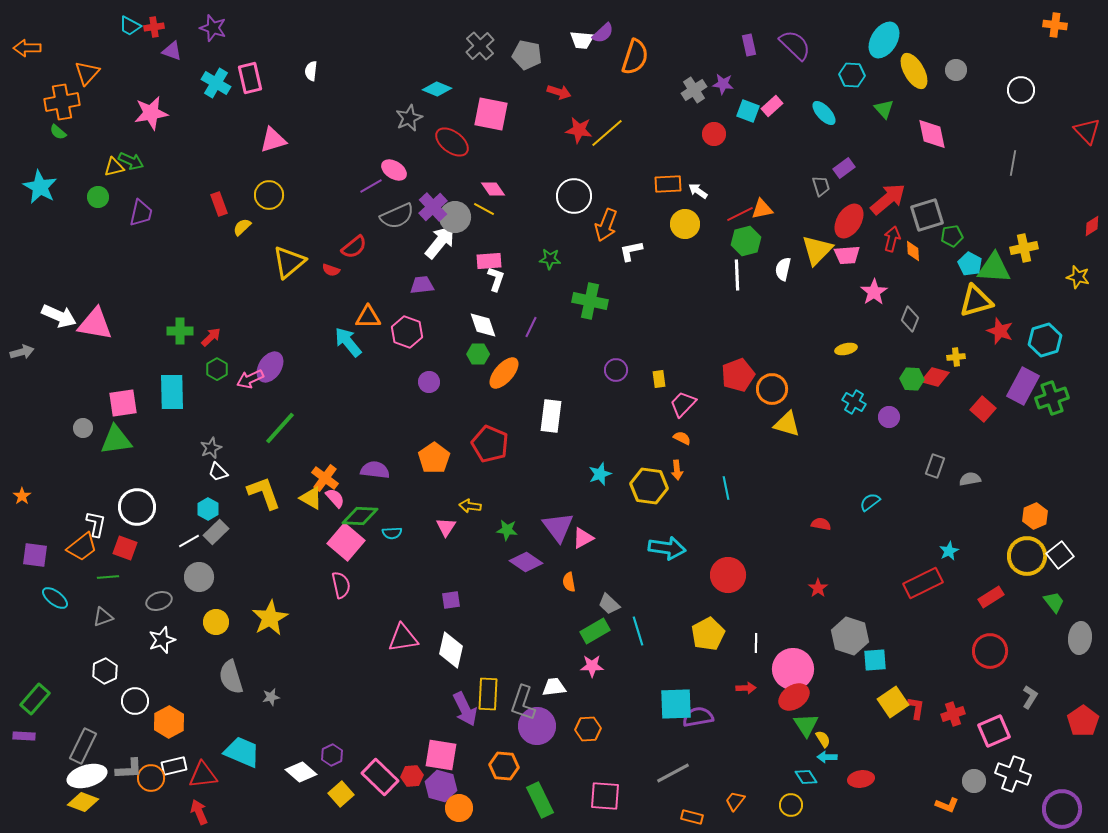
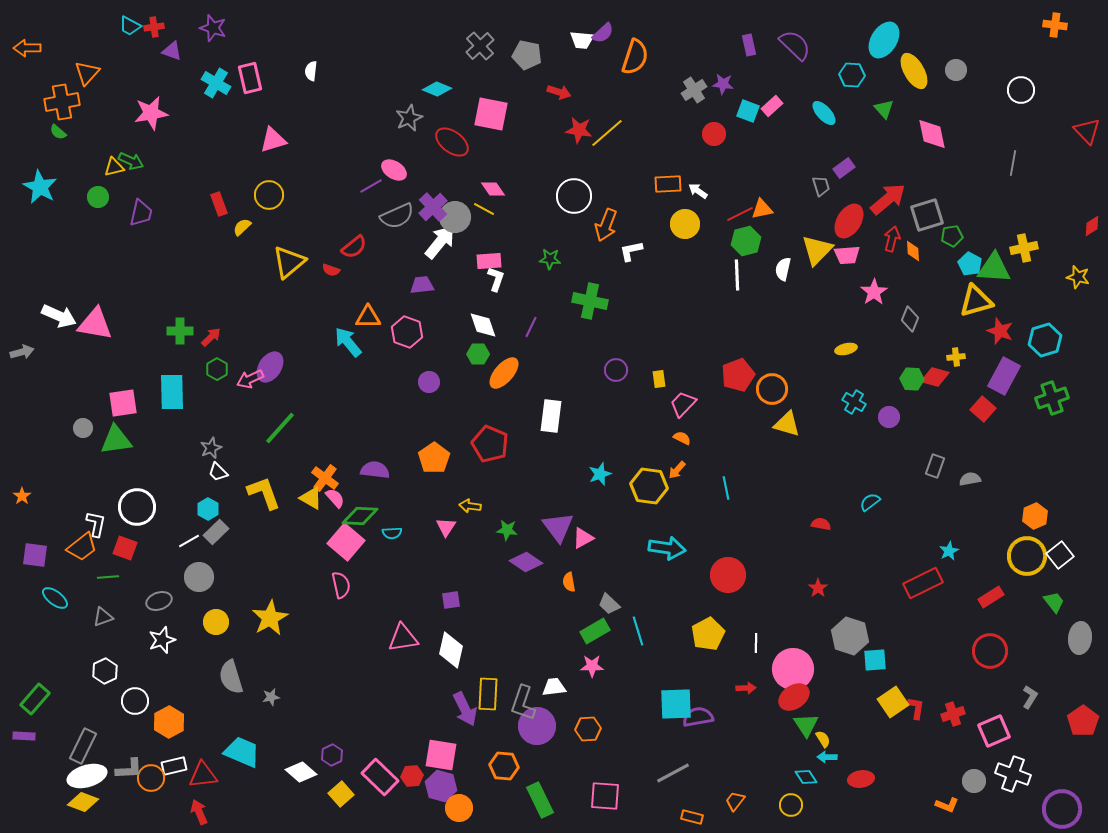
purple rectangle at (1023, 386): moved 19 px left, 10 px up
orange arrow at (677, 470): rotated 48 degrees clockwise
